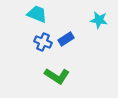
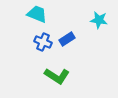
blue rectangle: moved 1 px right
